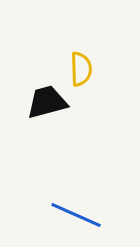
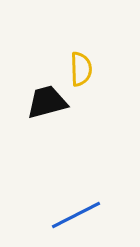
blue line: rotated 51 degrees counterclockwise
